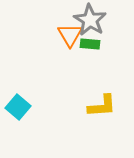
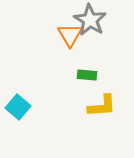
green rectangle: moved 3 px left, 31 px down
